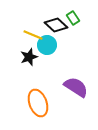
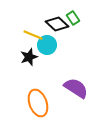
black diamond: moved 1 px right, 1 px up
purple semicircle: moved 1 px down
